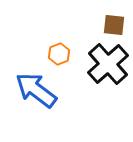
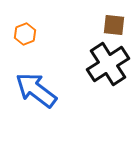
orange hexagon: moved 34 px left, 20 px up
black cross: rotated 9 degrees clockwise
